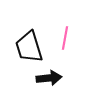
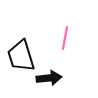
black trapezoid: moved 8 px left, 9 px down
